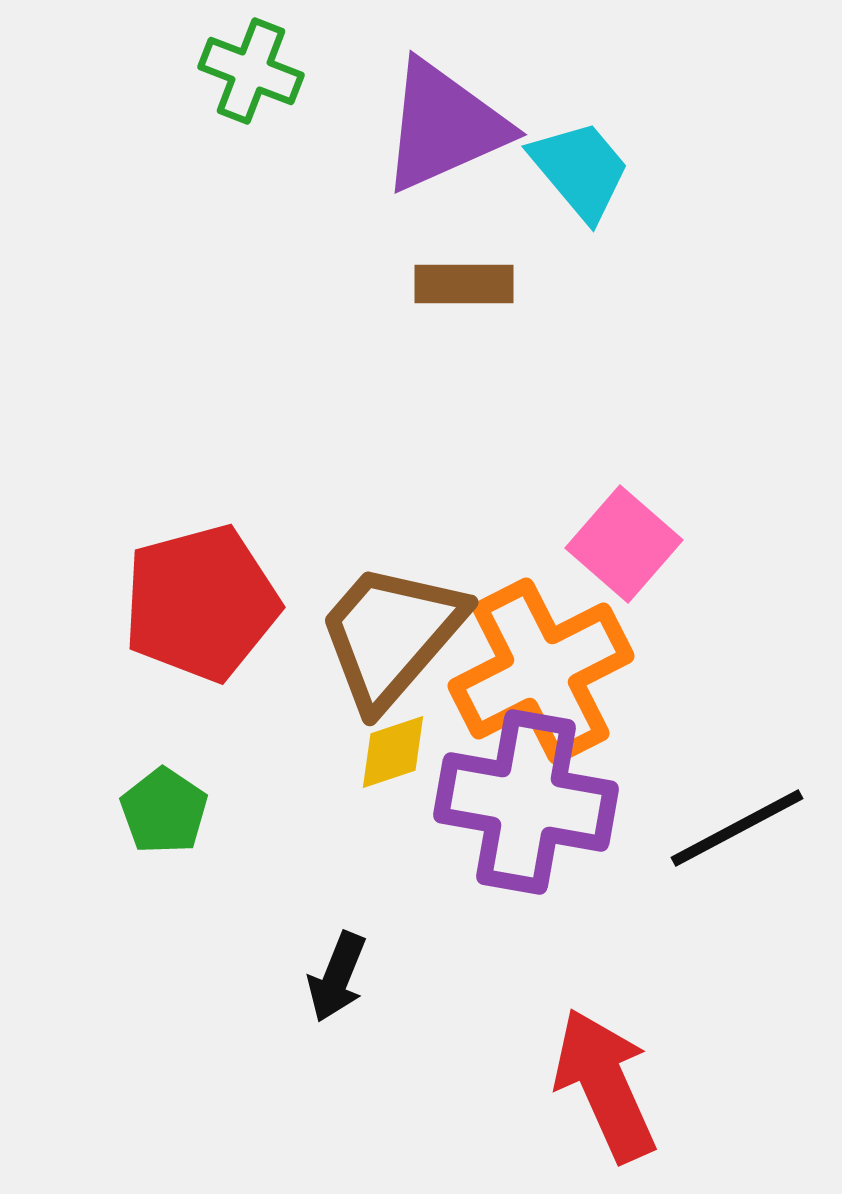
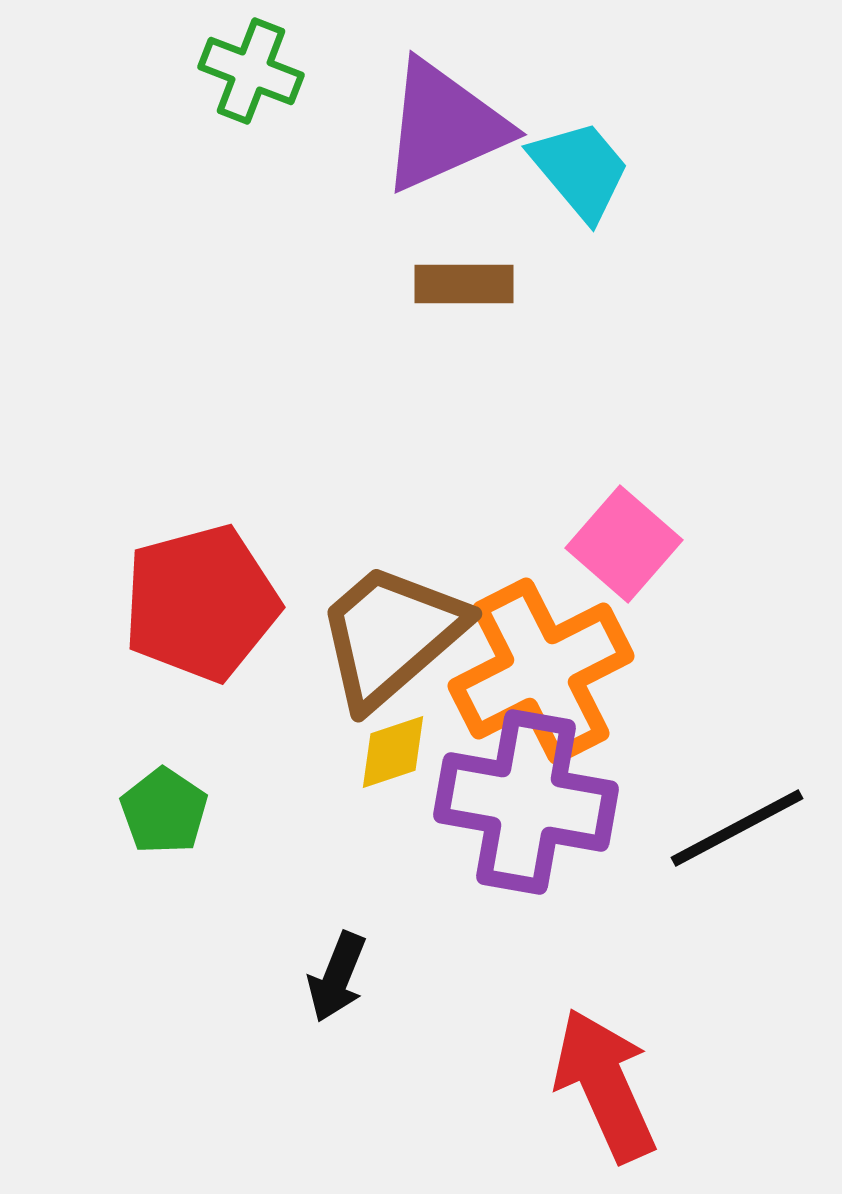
brown trapezoid: rotated 8 degrees clockwise
